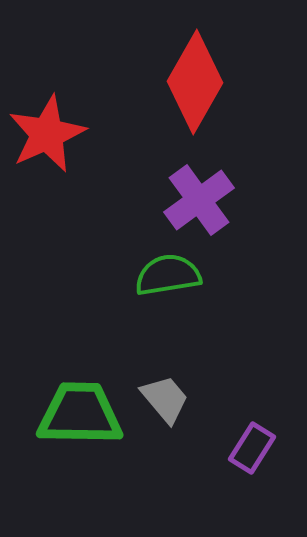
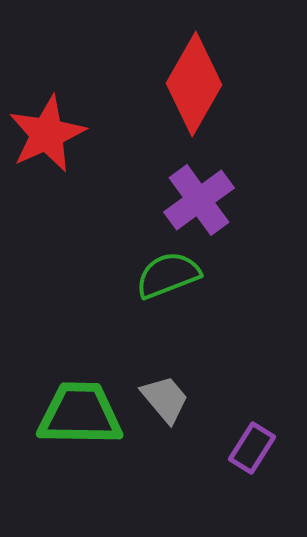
red diamond: moved 1 px left, 2 px down
green semicircle: rotated 12 degrees counterclockwise
